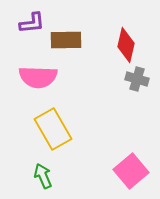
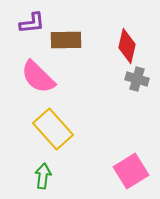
red diamond: moved 1 px right, 1 px down
pink semicircle: rotated 42 degrees clockwise
yellow rectangle: rotated 12 degrees counterclockwise
pink square: rotated 8 degrees clockwise
green arrow: rotated 30 degrees clockwise
